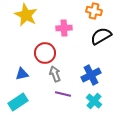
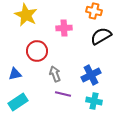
red circle: moved 8 px left, 2 px up
blue triangle: moved 7 px left
cyan cross: rotated 28 degrees counterclockwise
